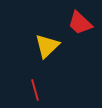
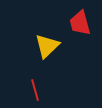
red trapezoid: rotated 32 degrees clockwise
